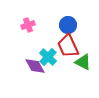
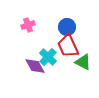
blue circle: moved 1 px left, 2 px down
